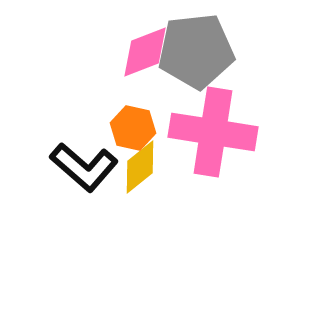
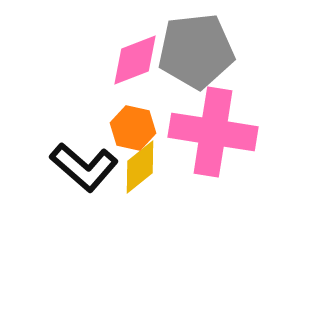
pink diamond: moved 10 px left, 8 px down
